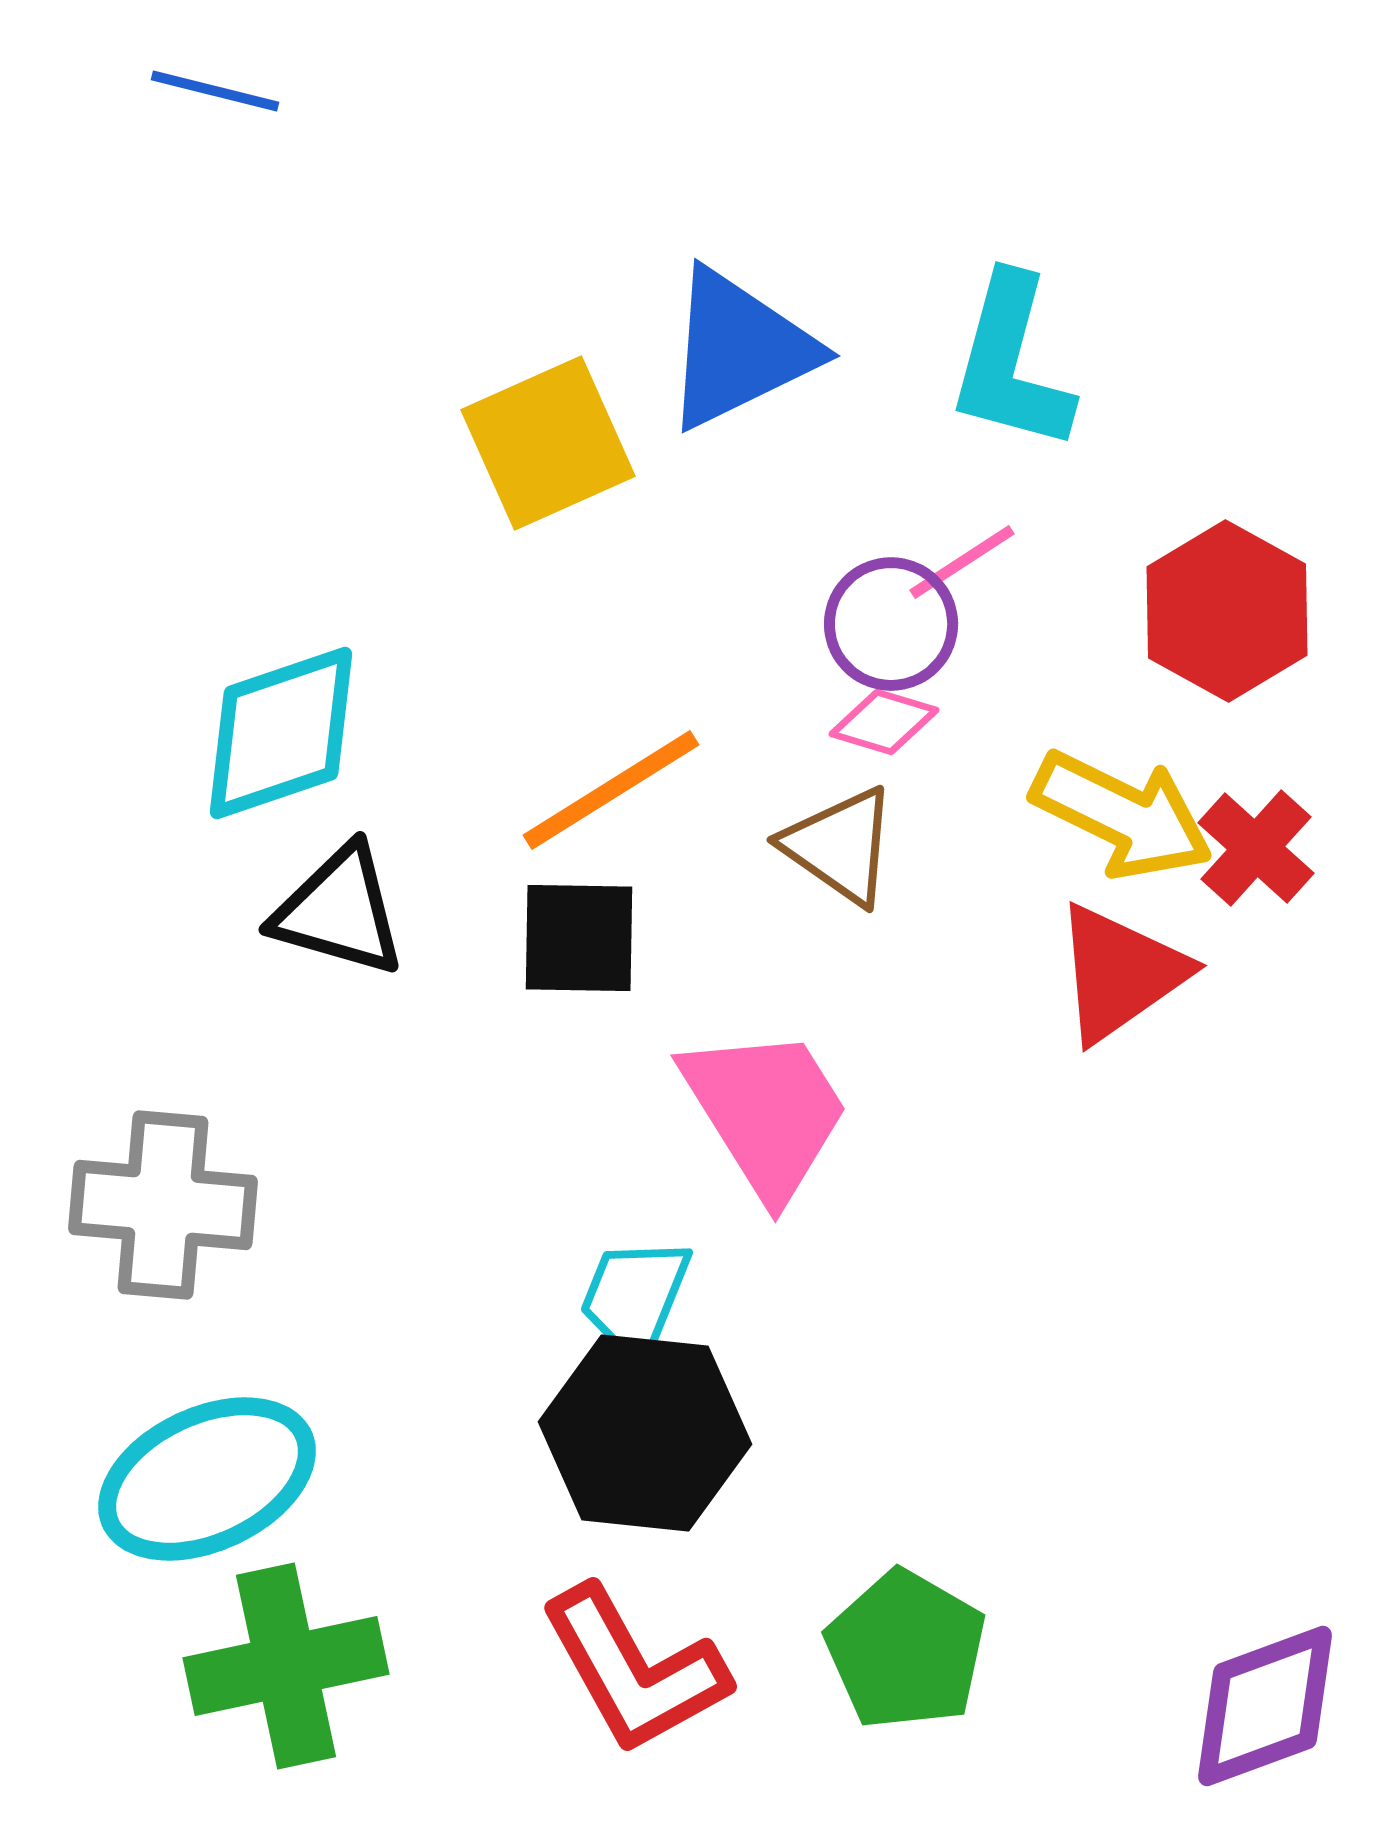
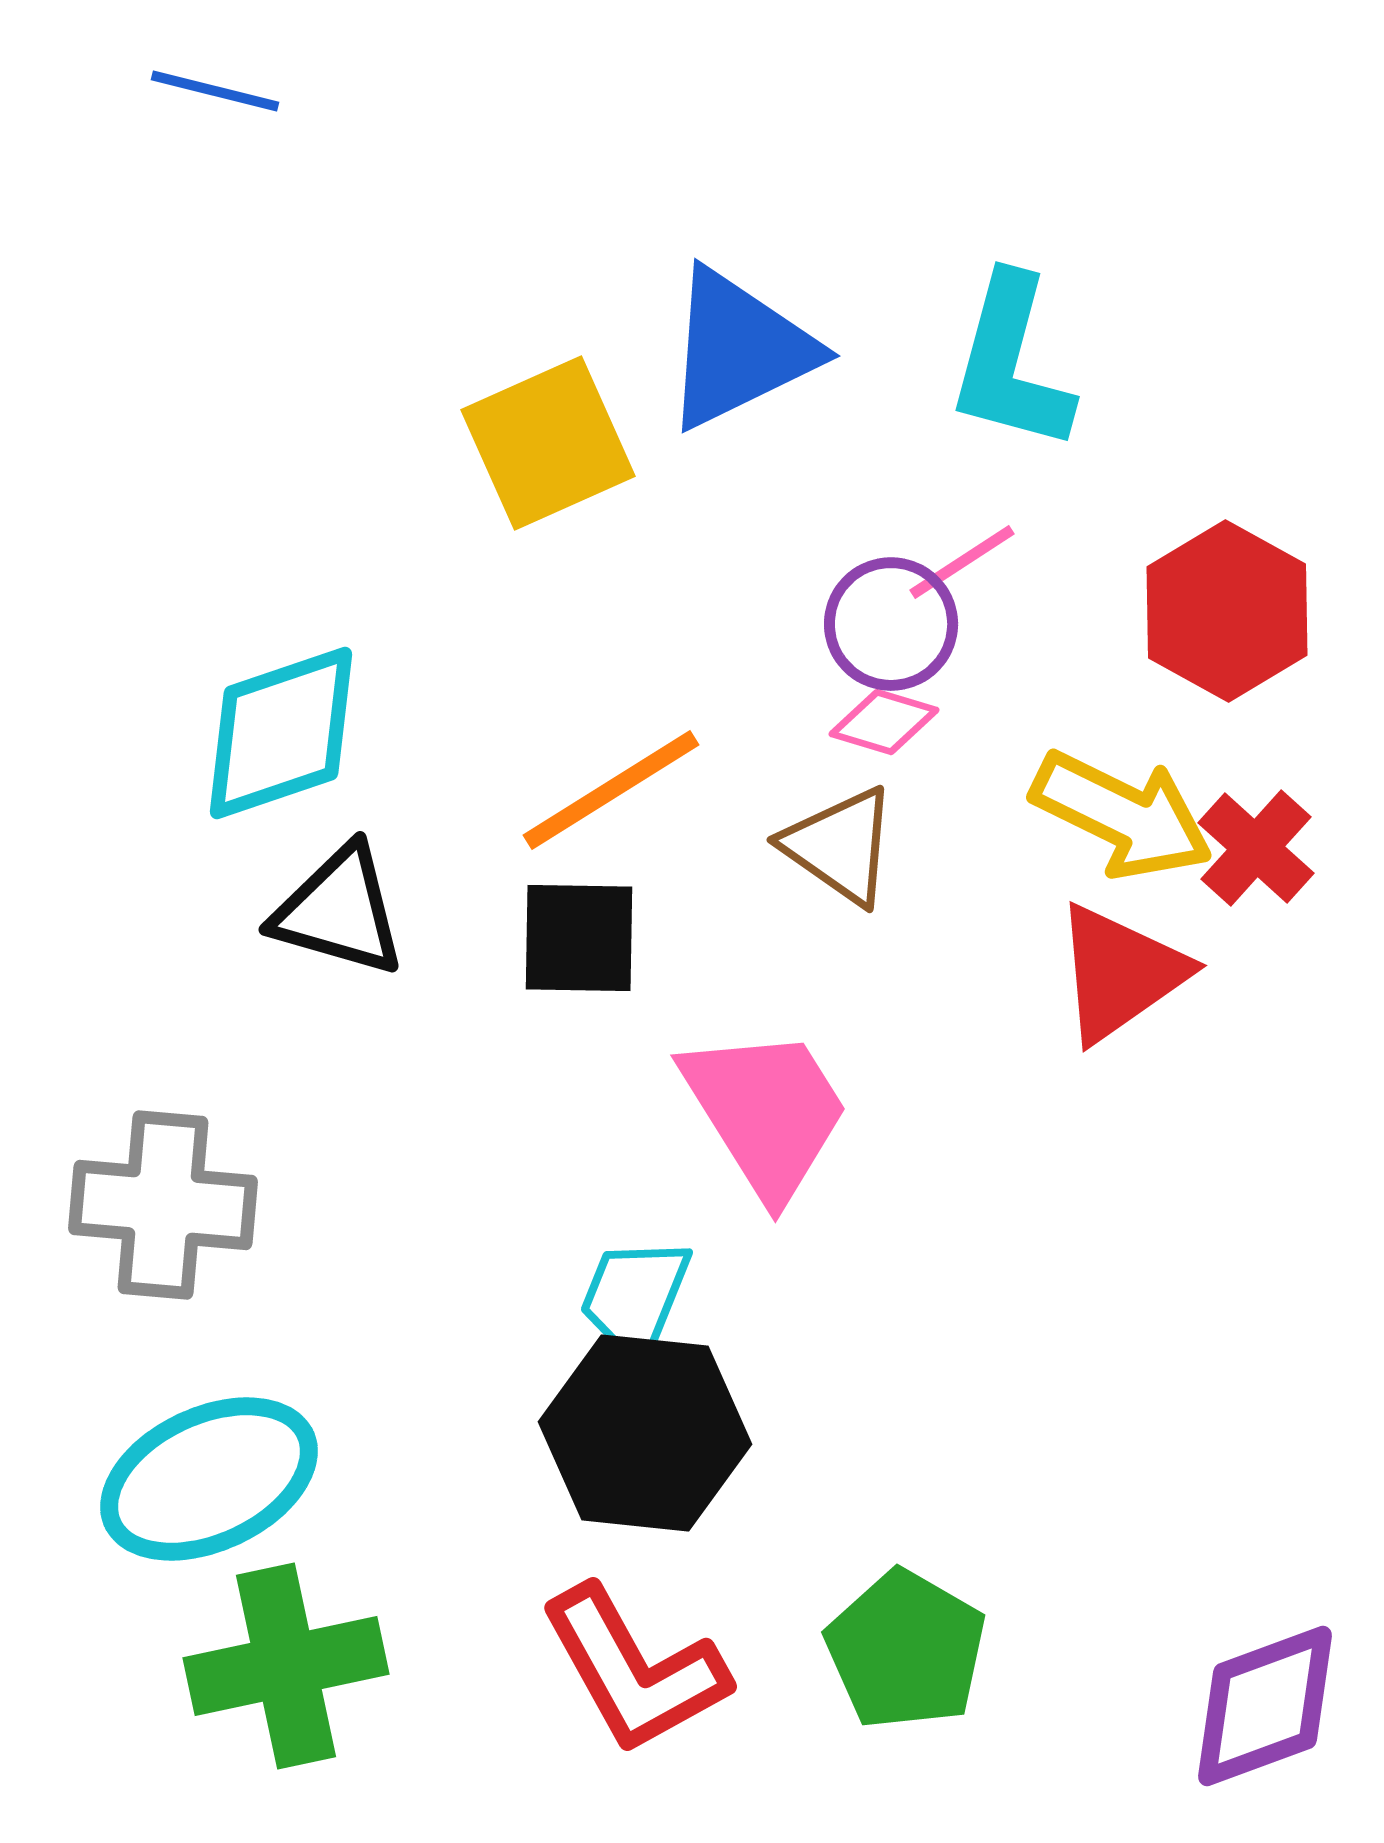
cyan ellipse: moved 2 px right
